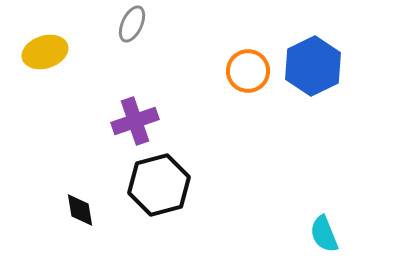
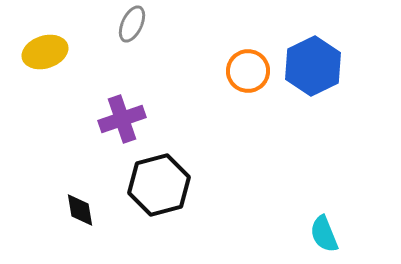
purple cross: moved 13 px left, 2 px up
